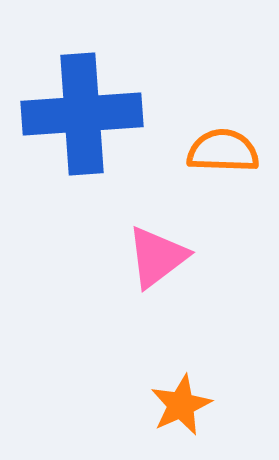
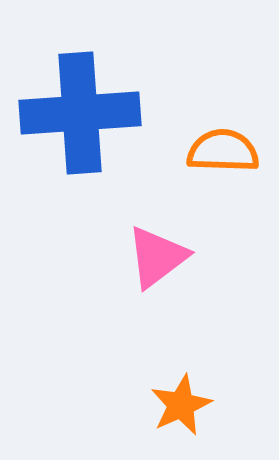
blue cross: moved 2 px left, 1 px up
